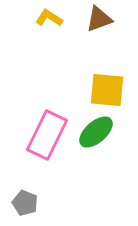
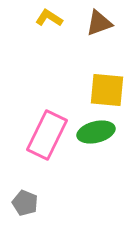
brown triangle: moved 4 px down
green ellipse: rotated 27 degrees clockwise
